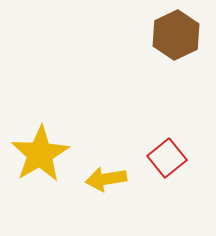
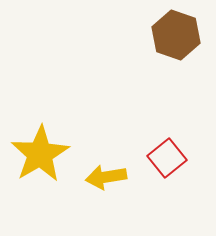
brown hexagon: rotated 15 degrees counterclockwise
yellow arrow: moved 2 px up
